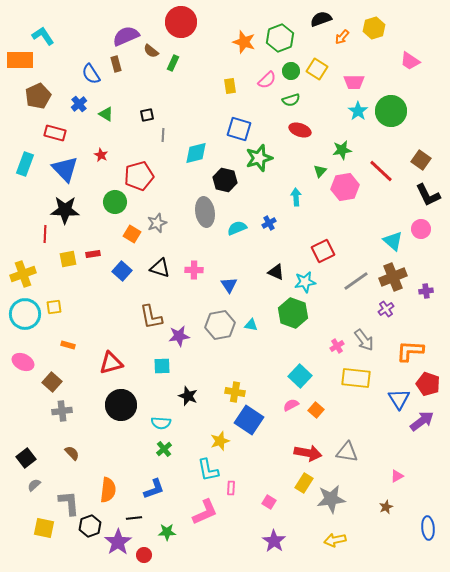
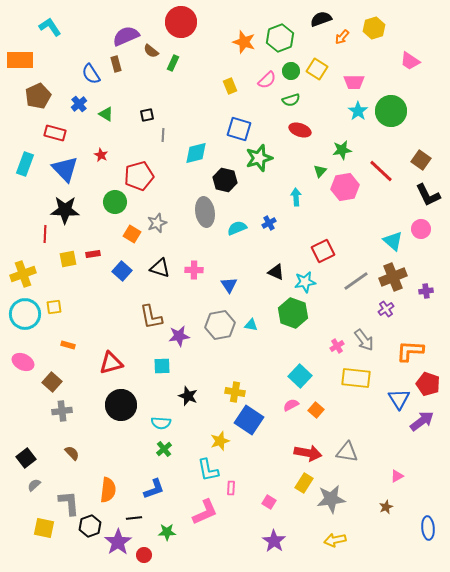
cyan L-shape at (43, 36): moved 7 px right, 9 px up
yellow rectangle at (230, 86): rotated 14 degrees counterclockwise
